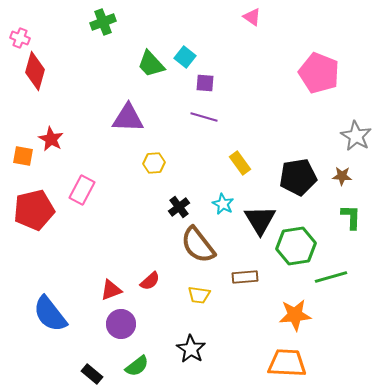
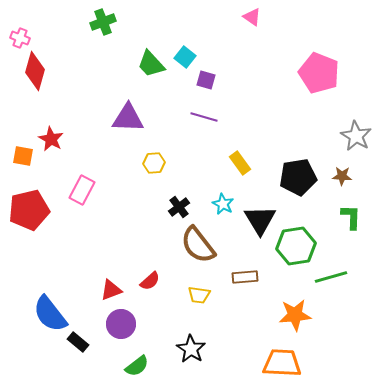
purple square: moved 1 px right, 3 px up; rotated 12 degrees clockwise
red pentagon: moved 5 px left
orange trapezoid: moved 5 px left
black rectangle: moved 14 px left, 32 px up
